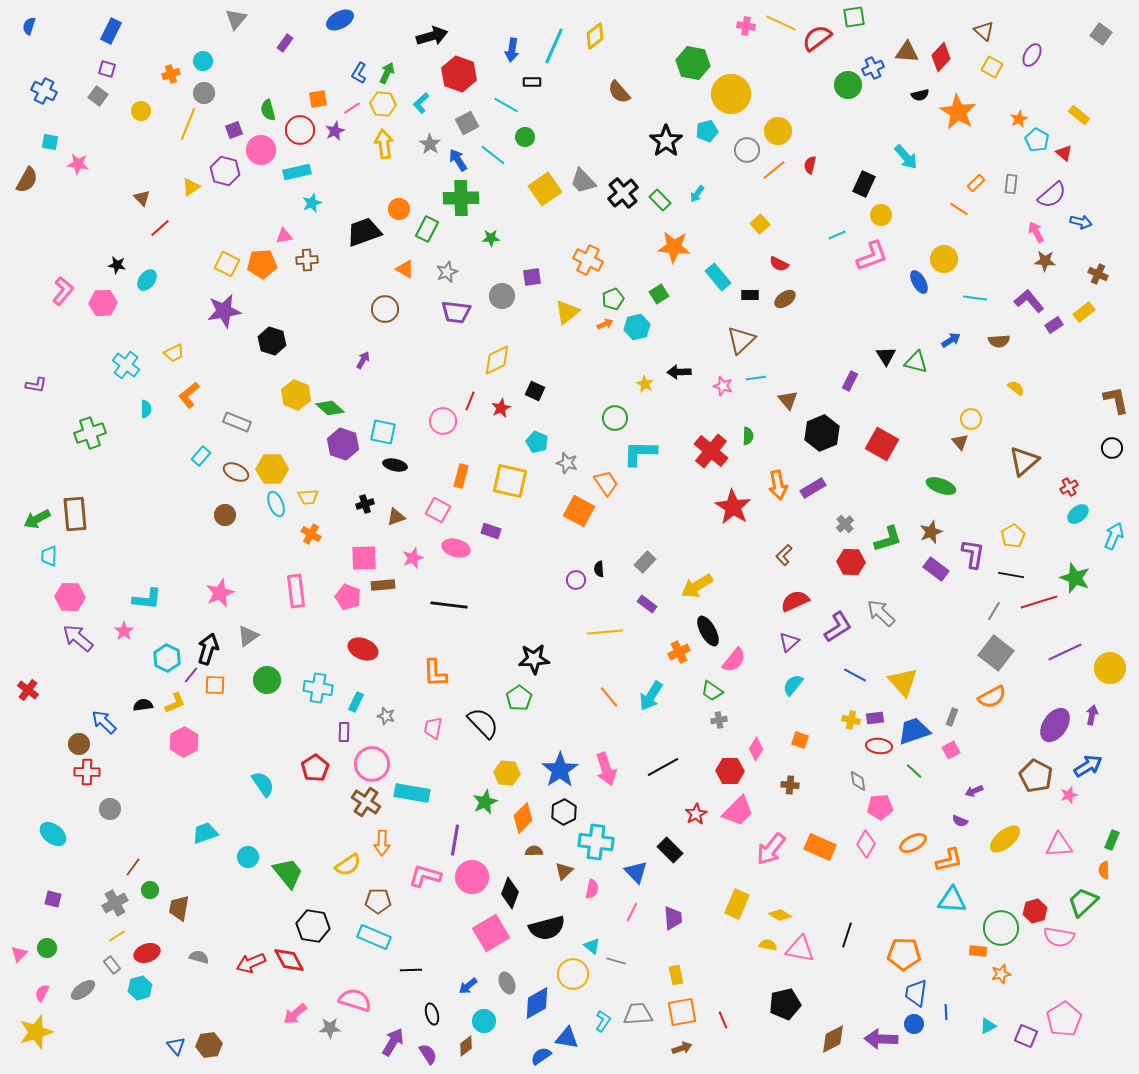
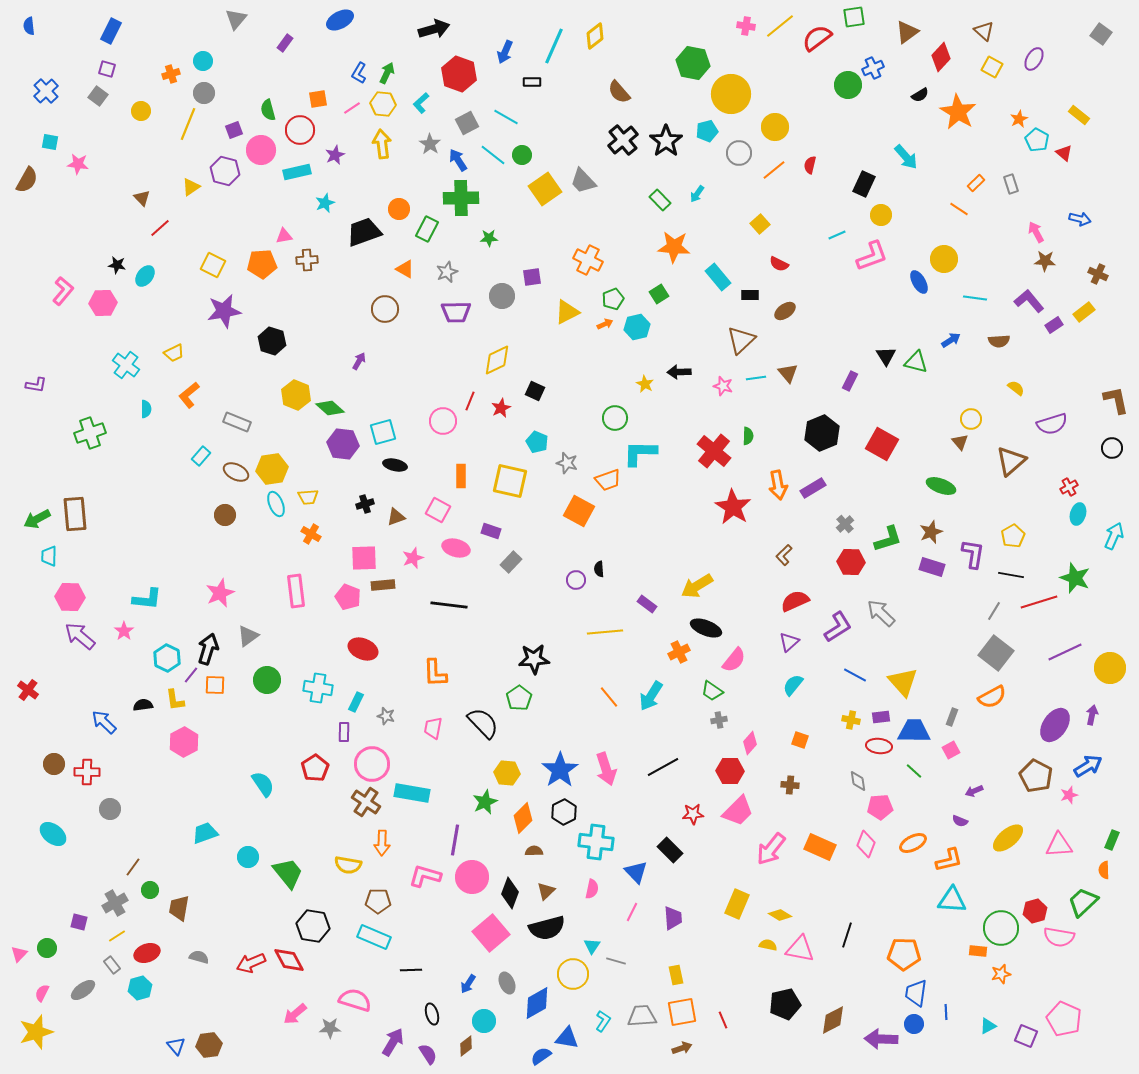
yellow line at (781, 23): moved 1 px left, 3 px down; rotated 64 degrees counterclockwise
blue semicircle at (29, 26): rotated 24 degrees counterclockwise
black arrow at (432, 36): moved 2 px right, 7 px up
blue arrow at (512, 50): moved 7 px left, 2 px down; rotated 15 degrees clockwise
brown triangle at (907, 52): moved 20 px up; rotated 40 degrees counterclockwise
purple ellipse at (1032, 55): moved 2 px right, 4 px down
blue cross at (44, 91): moved 2 px right; rotated 20 degrees clockwise
black semicircle at (920, 95): rotated 18 degrees counterclockwise
cyan line at (506, 105): moved 12 px down
purple star at (335, 131): moved 24 px down
yellow circle at (778, 131): moved 3 px left, 4 px up
green circle at (525, 137): moved 3 px left, 18 px down
yellow arrow at (384, 144): moved 2 px left
gray circle at (747, 150): moved 8 px left, 3 px down
gray rectangle at (1011, 184): rotated 24 degrees counterclockwise
black cross at (623, 193): moved 53 px up
purple semicircle at (1052, 195): moved 229 px down; rotated 24 degrees clockwise
cyan star at (312, 203): moved 13 px right
blue arrow at (1081, 222): moved 1 px left, 3 px up
green star at (491, 238): moved 2 px left
yellow square at (227, 264): moved 14 px left, 1 px down
cyan ellipse at (147, 280): moved 2 px left, 4 px up
brown ellipse at (785, 299): moved 12 px down
purple trapezoid at (456, 312): rotated 8 degrees counterclockwise
yellow triangle at (567, 312): rotated 12 degrees clockwise
purple arrow at (363, 360): moved 4 px left, 1 px down
brown triangle at (788, 400): moved 27 px up
cyan square at (383, 432): rotated 28 degrees counterclockwise
purple hexagon at (343, 444): rotated 12 degrees counterclockwise
red cross at (711, 451): moved 3 px right
brown triangle at (1024, 461): moved 13 px left
yellow hexagon at (272, 469): rotated 8 degrees counterclockwise
orange rectangle at (461, 476): rotated 15 degrees counterclockwise
orange trapezoid at (606, 483): moved 2 px right, 3 px up; rotated 104 degrees clockwise
cyan ellipse at (1078, 514): rotated 35 degrees counterclockwise
gray rectangle at (645, 562): moved 134 px left
purple rectangle at (936, 569): moved 4 px left, 2 px up; rotated 20 degrees counterclockwise
black ellipse at (708, 631): moved 2 px left, 3 px up; rotated 40 degrees counterclockwise
purple arrow at (78, 638): moved 2 px right, 2 px up
yellow L-shape at (175, 703): moved 3 px up; rotated 105 degrees clockwise
purple rectangle at (875, 718): moved 6 px right, 1 px up
blue trapezoid at (914, 731): rotated 20 degrees clockwise
brown circle at (79, 744): moved 25 px left, 20 px down
pink diamond at (756, 749): moved 6 px left, 6 px up; rotated 10 degrees clockwise
red star at (696, 814): moved 3 px left; rotated 25 degrees clockwise
yellow ellipse at (1005, 839): moved 3 px right, 1 px up
pink diamond at (866, 844): rotated 8 degrees counterclockwise
yellow semicircle at (348, 865): rotated 44 degrees clockwise
brown triangle at (564, 871): moved 18 px left, 20 px down
purple square at (53, 899): moved 26 px right, 23 px down
pink square at (491, 933): rotated 9 degrees counterclockwise
cyan triangle at (592, 946): rotated 24 degrees clockwise
blue arrow at (468, 986): moved 2 px up; rotated 18 degrees counterclockwise
gray trapezoid at (638, 1014): moved 4 px right, 2 px down
pink pentagon at (1064, 1019): rotated 16 degrees counterclockwise
brown diamond at (833, 1039): moved 19 px up
